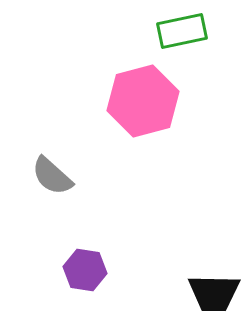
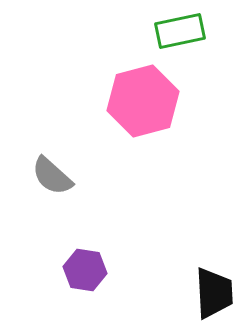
green rectangle: moved 2 px left
black trapezoid: rotated 94 degrees counterclockwise
